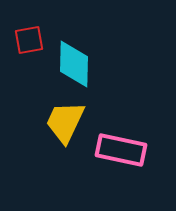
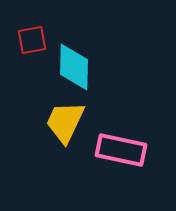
red square: moved 3 px right
cyan diamond: moved 3 px down
